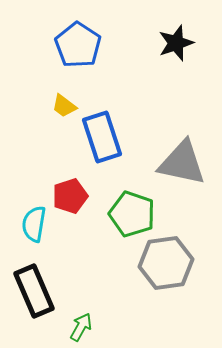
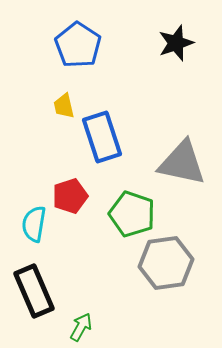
yellow trapezoid: rotated 40 degrees clockwise
